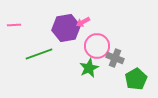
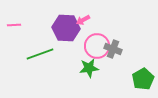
pink arrow: moved 2 px up
purple hexagon: rotated 12 degrees clockwise
green line: moved 1 px right
gray cross: moved 2 px left, 9 px up
green star: rotated 18 degrees clockwise
green pentagon: moved 7 px right
